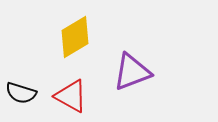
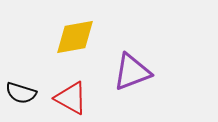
yellow diamond: rotated 21 degrees clockwise
red triangle: moved 2 px down
